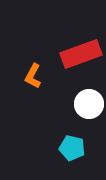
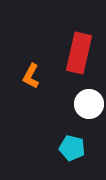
red rectangle: moved 2 px left, 1 px up; rotated 57 degrees counterclockwise
orange L-shape: moved 2 px left
